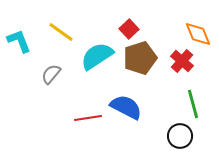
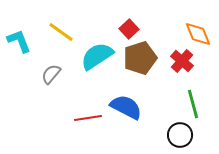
black circle: moved 1 px up
